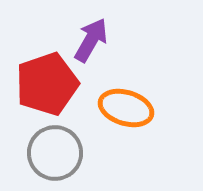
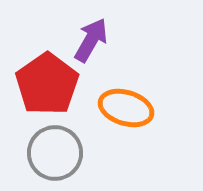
red pentagon: rotated 16 degrees counterclockwise
